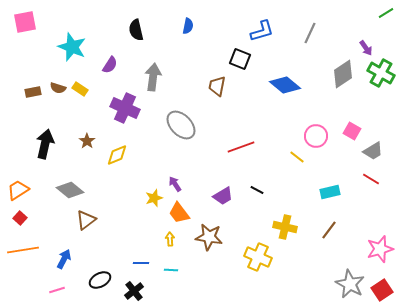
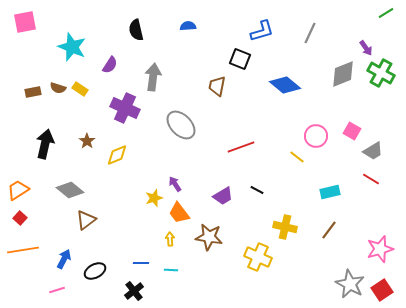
blue semicircle at (188, 26): rotated 105 degrees counterclockwise
gray diamond at (343, 74): rotated 12 degrees clockwise
black ellipse at (100, 280): moved 5 px left, 9 px up
